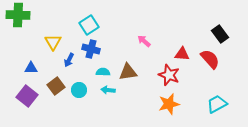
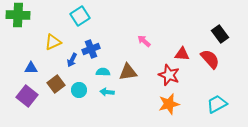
cyan square: moved 9 px left, 9 px up
yellow triangle: rotated 36 degrees clockwise
blue cross: rotated 36 degrees counterclockwise
blue arrow: moved 3 px right
brown square: moved 2 px up
cyan arrow: moved 1 px left, 2 px down
